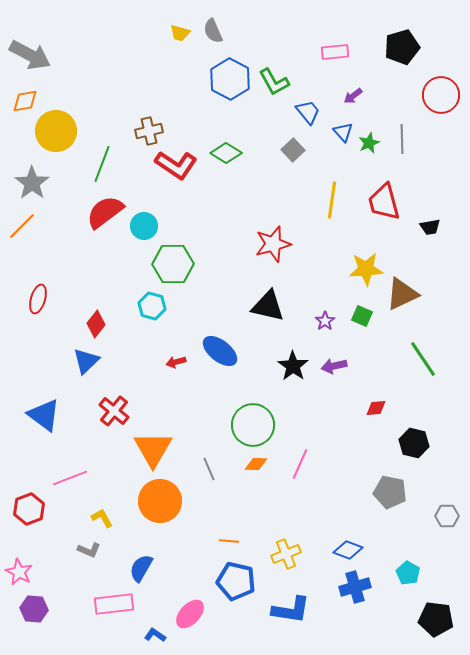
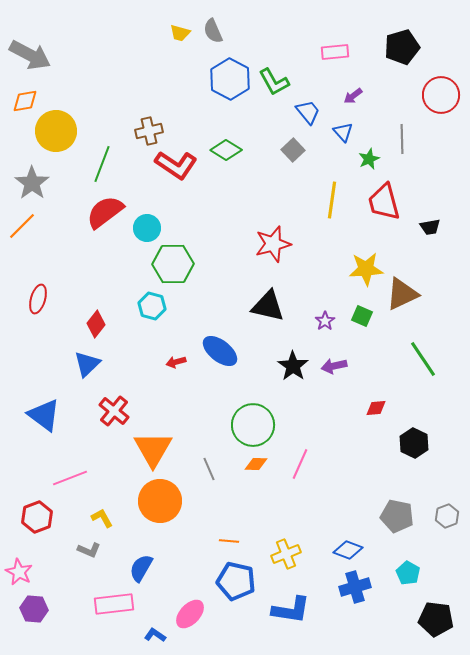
green star at (369, 143): moved 16 px down
green diamond at (226, 153): moved 3 px up
cyan circle at (144, 226): moved 3 px right, 2 px down
blue triangle at (86, 361): moved 1 px right, 3 px down
black hexagon at (414, 443): rotated 12 degrees clockwise
gray pentagon at (390, 492): moved 7 px right, 24 px down
red hexagon at (29, 509): moved 8 px right, 8 px down
gray hexagon at (447, 516): rotated 20 degrees counterclockwise
